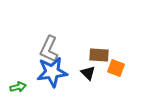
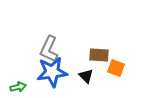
black triangle: moved 2 px left, 3 px down
